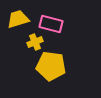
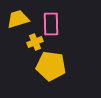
pink rectangle: rotated 75 degrees clockwise
